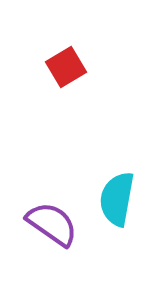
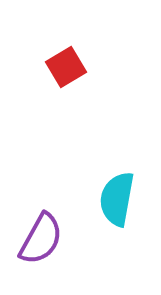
purple semicircle: moved 11 px left, 15 px down; rotated 84 degrees clockwise
